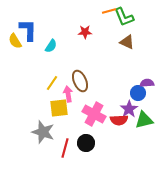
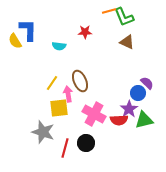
cyan semicircle: moved 8 px right; rotated 64 degrees clockwise
purple semicircle: rotated 48 degrees clockwise
